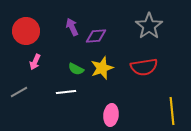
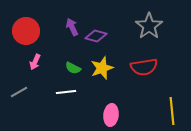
purple diamond: rotated 20 degrees clockwise
green semicircle: moved 3 px left, 1 px up
